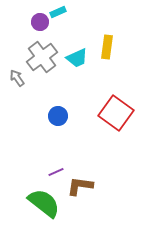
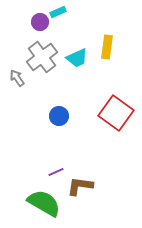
blue circle: moved 1 px right
green semicircle: rotated 8 degrees counterclockwise
